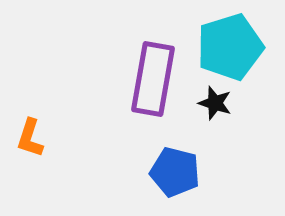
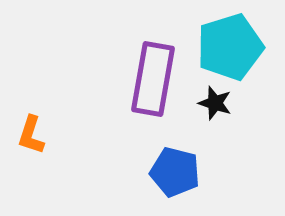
orange L-shape: moved 1 px right, 3 px up
